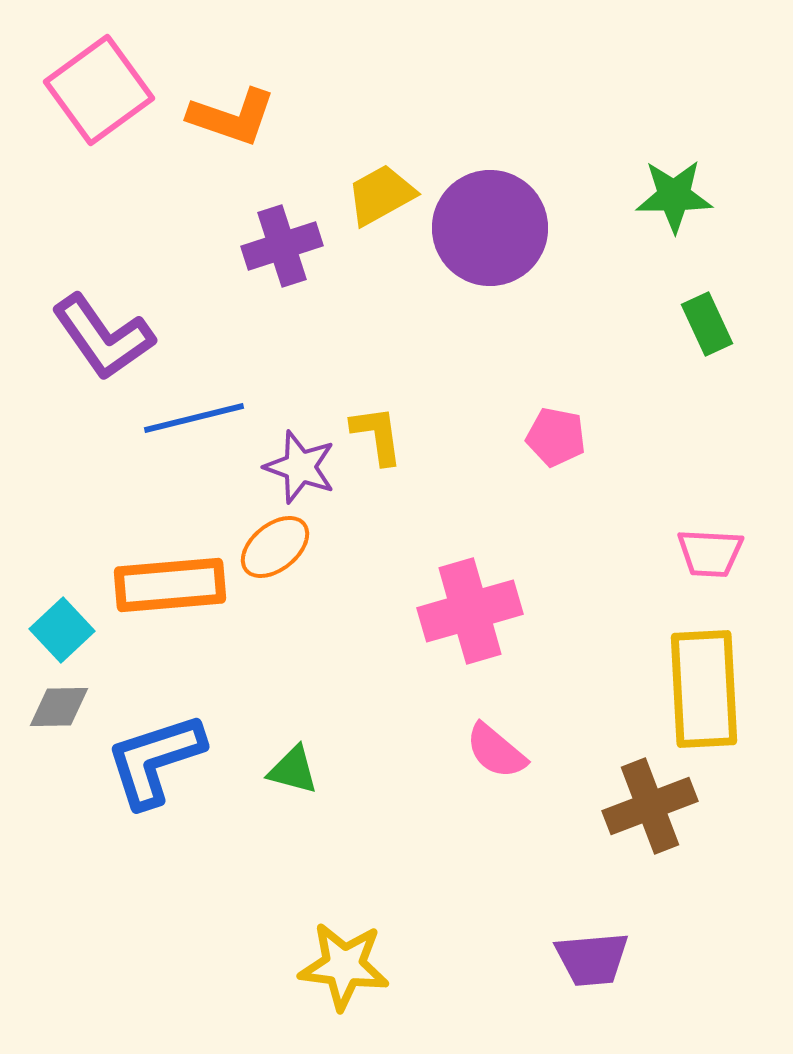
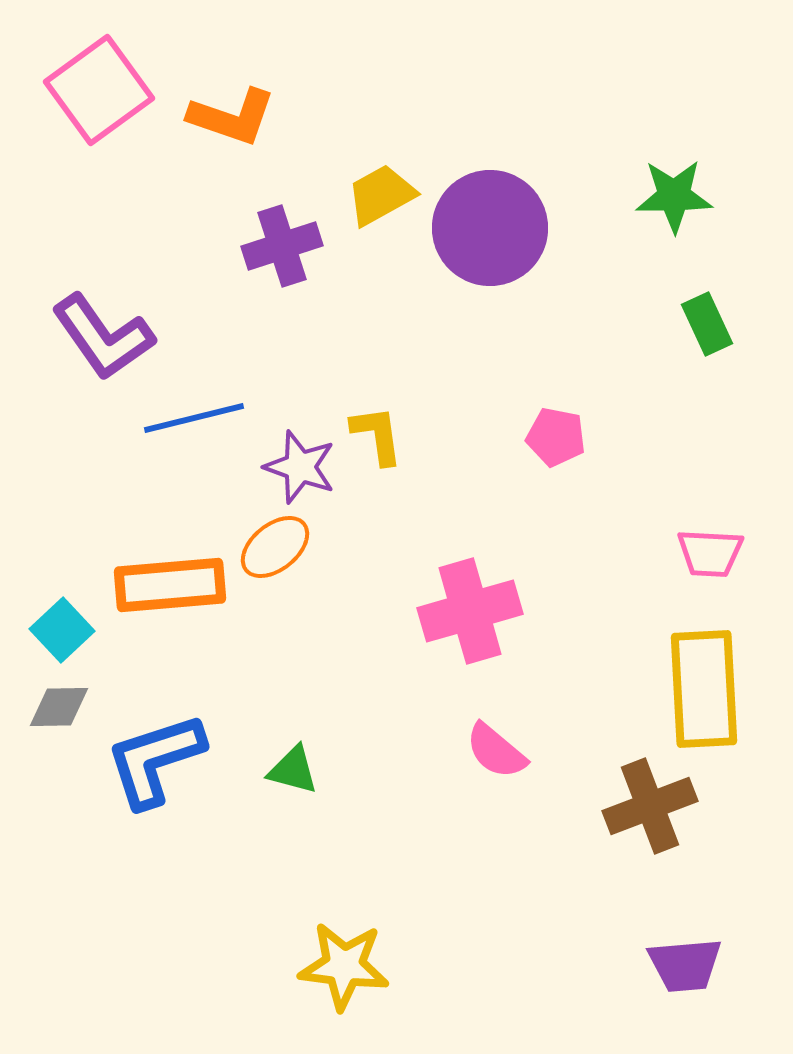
purple trapezoid: moved 93 px right, 6 px down
